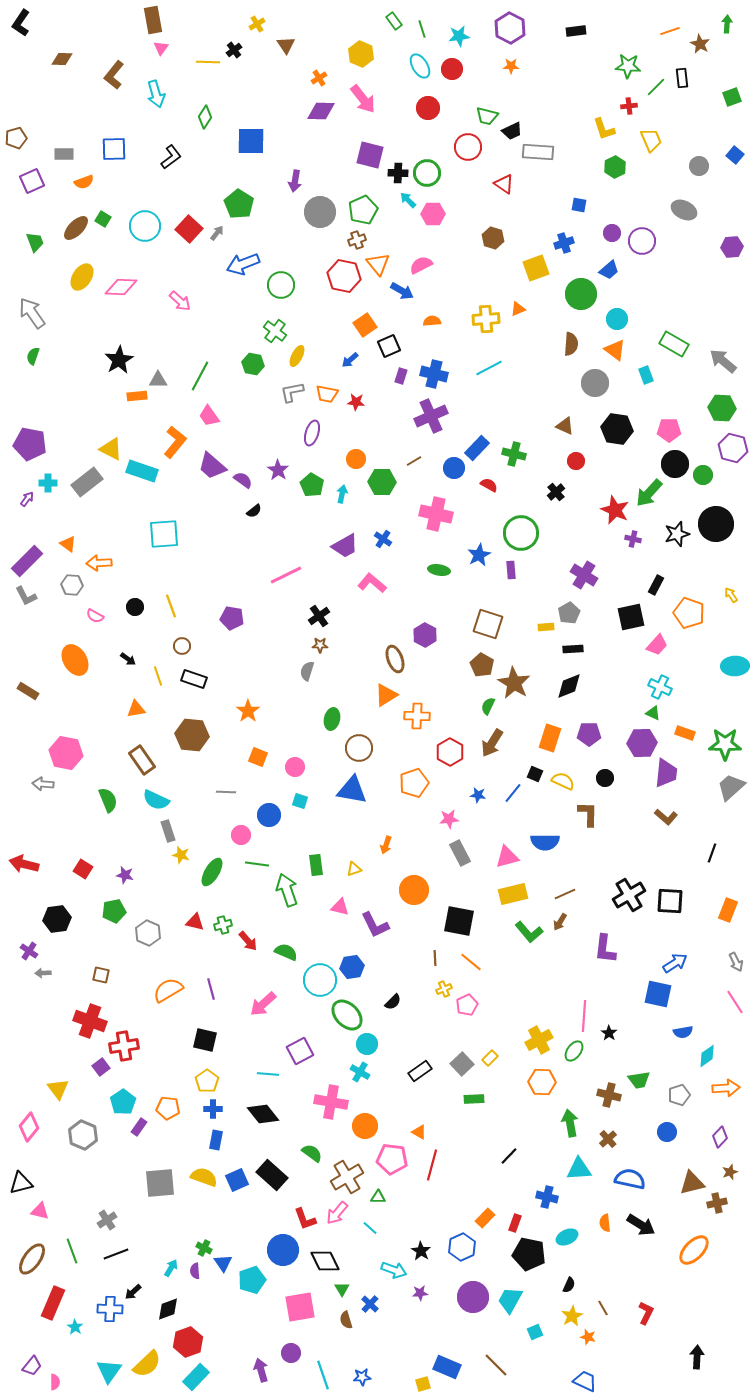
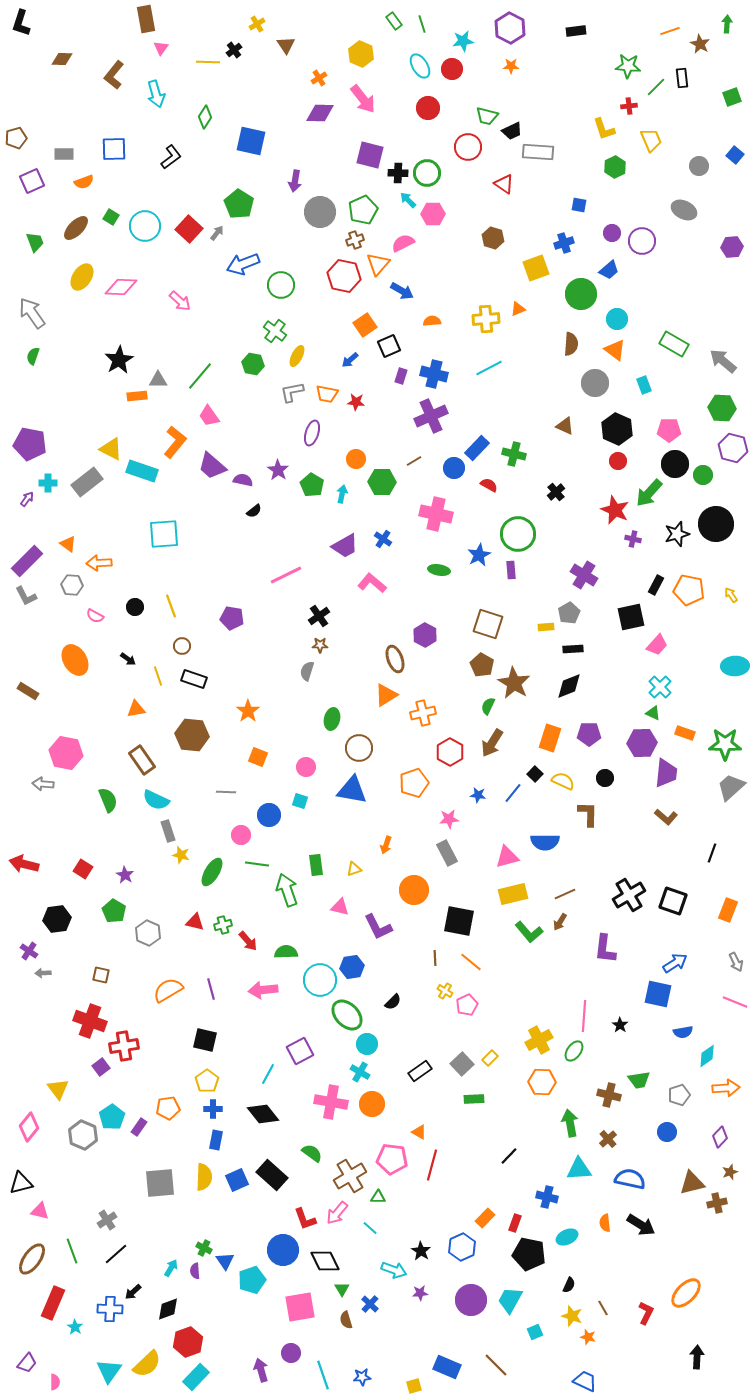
brown rectangle at (153, 20): moved 7 px left, 1 px up
black L-shape at (21, 23): rotated 16 degrees counterclockwise
green line at (422, 29): moved 5 px up
cyan star at (459, 36): moved 4 px right, 5 px down
purple diamond at (321, 111): moved 1 px left, 2 px down
blue square at (251, 141): rotated 12 degrees clockwise
green square at (103, 219): moved 8 px right, 2 px up
brown cross at (357, 240): moved 2 px left
orange triangle at (378, 264): rotated 20 degrees clockwise
pink semicircle at (421, 265): moved 18 px left, 22 px up
cyan rectangle at (646, 375): moved 2 px left, 10 px down
green line at (200, 376): rotated 12 degrees clockwise
black hexagon at (617, 429): rotated 16 degrees clockwise
red circle at (576, 461): moved 42 px right
purple semicircle at (243, 480): rotated 24 degrees counterclockwise
green circle at (521, 533): moved 3 px left, 1 px down
orange pentagon at (689, 613): moved 23 px up; rotated 8 degrees counterclockwise
cyan cross at (660, 687): rotated 20 degrees clockwise
orange cross at (417, 716): moved 6 px right, 3 px up; rotated 15 degrees counterclockwise
pink circle at (295, 767): moved 11 px right
black square at (535, 774): rotated 21 degrees clockwise
gray rectangle at (460, 853): moved 13 px left
purple star at (125, 875): rotated 18 degrees clockwise
black square at (670, 901): moved 3 px right; rotated 16 degrees clockwise
green pentagon at (114, 911): rotated 30 degrees counterclockwise
purple L-shape at (375, 925): moved 3 px right, 2 px down
green semicircle at (286, 952): rotated 25 degrees counterclockwise
yellow cross at (444, 989): moved 1 px right, 2 px down; rotated 35 degrees counterclockwise
pink line at (735, 1002): rotated 35 degrees counterclockwise
pink arrow at (263, 1004): moved 14 px up; rotated 36 degrees clockwise
black star at (609, 1033): moved 11 px right, 8 px up
cyan line at (268, 1074): rotated 65 degrees counterclockwise
cyan pentagon at (123, 1102): moved 11 px left, 15 px down
orange pentagon at (168, 1108): rotated 15 degrees counterclockwise
orange circle at (365, 1126): moved 7 px right, 22 px up
yellow semicircle at (204, 1177): rotated 72 degrees clockwise
brown cross at (347, 1177): moved 3 px right, 1 px up
orange ellipse at (694, 1250): moved 8 px left, 43 px down
black line at (116, 1254): rotated 20 degrees counterclockwise
blue triangle at (223, 1263): moved 2 px right, 2 px up
purple circle at (473, 1297): moved 2 px left, 3 px down
yellow star at (572, 1316): rotated 25 degrees counterclockwise
purple trapezoid at (32, 1366): moved 5 px left, 3 px up
yellow square at (423, 1384): moved 9 px left, 2 px down
